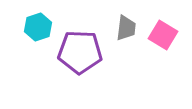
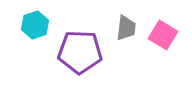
cyan hexagon: moved 3 px left, 2 px up
